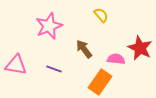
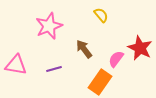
pink semicircle: rotated 60 degrees counterclockwise
purple line: rotated 35 degrees counterclockwise
